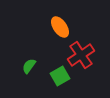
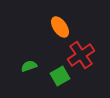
green semicircle: rotated 35 degrees clockwise
